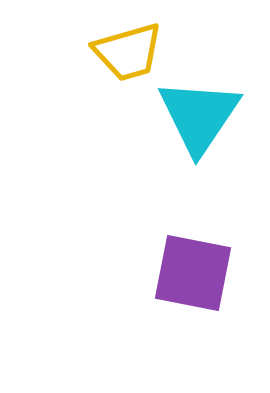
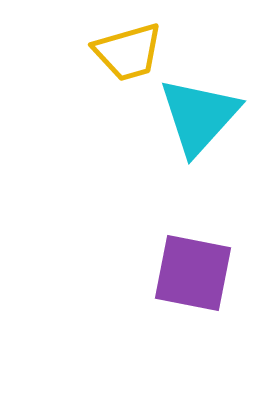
cyan triangle: rotated 8 degrees clockwise
